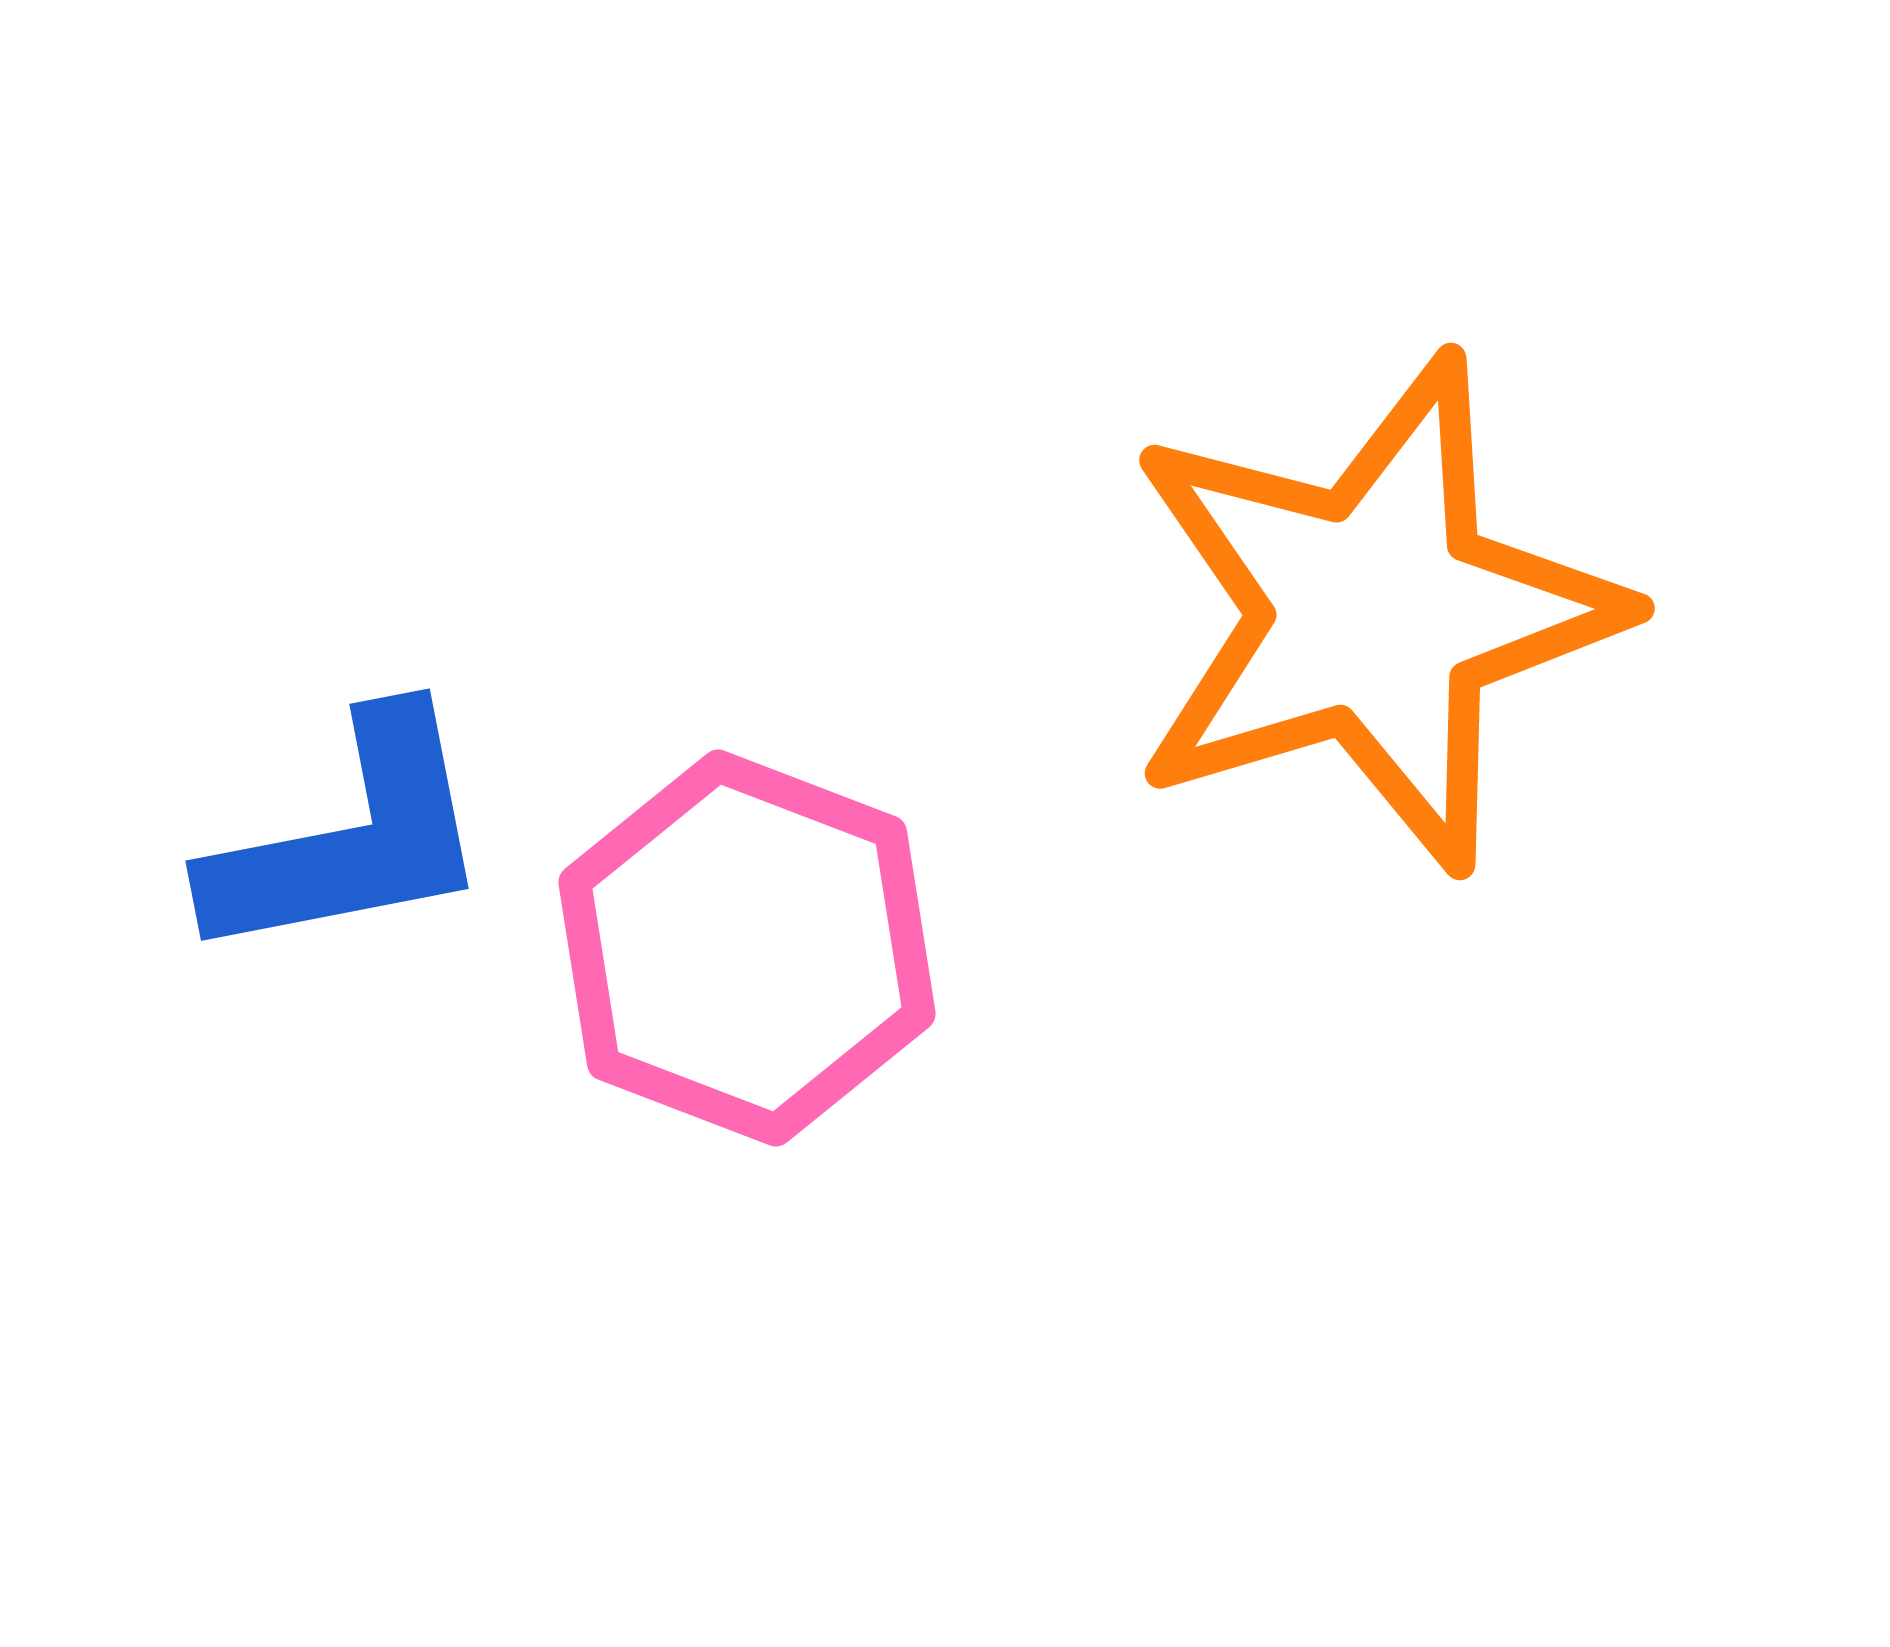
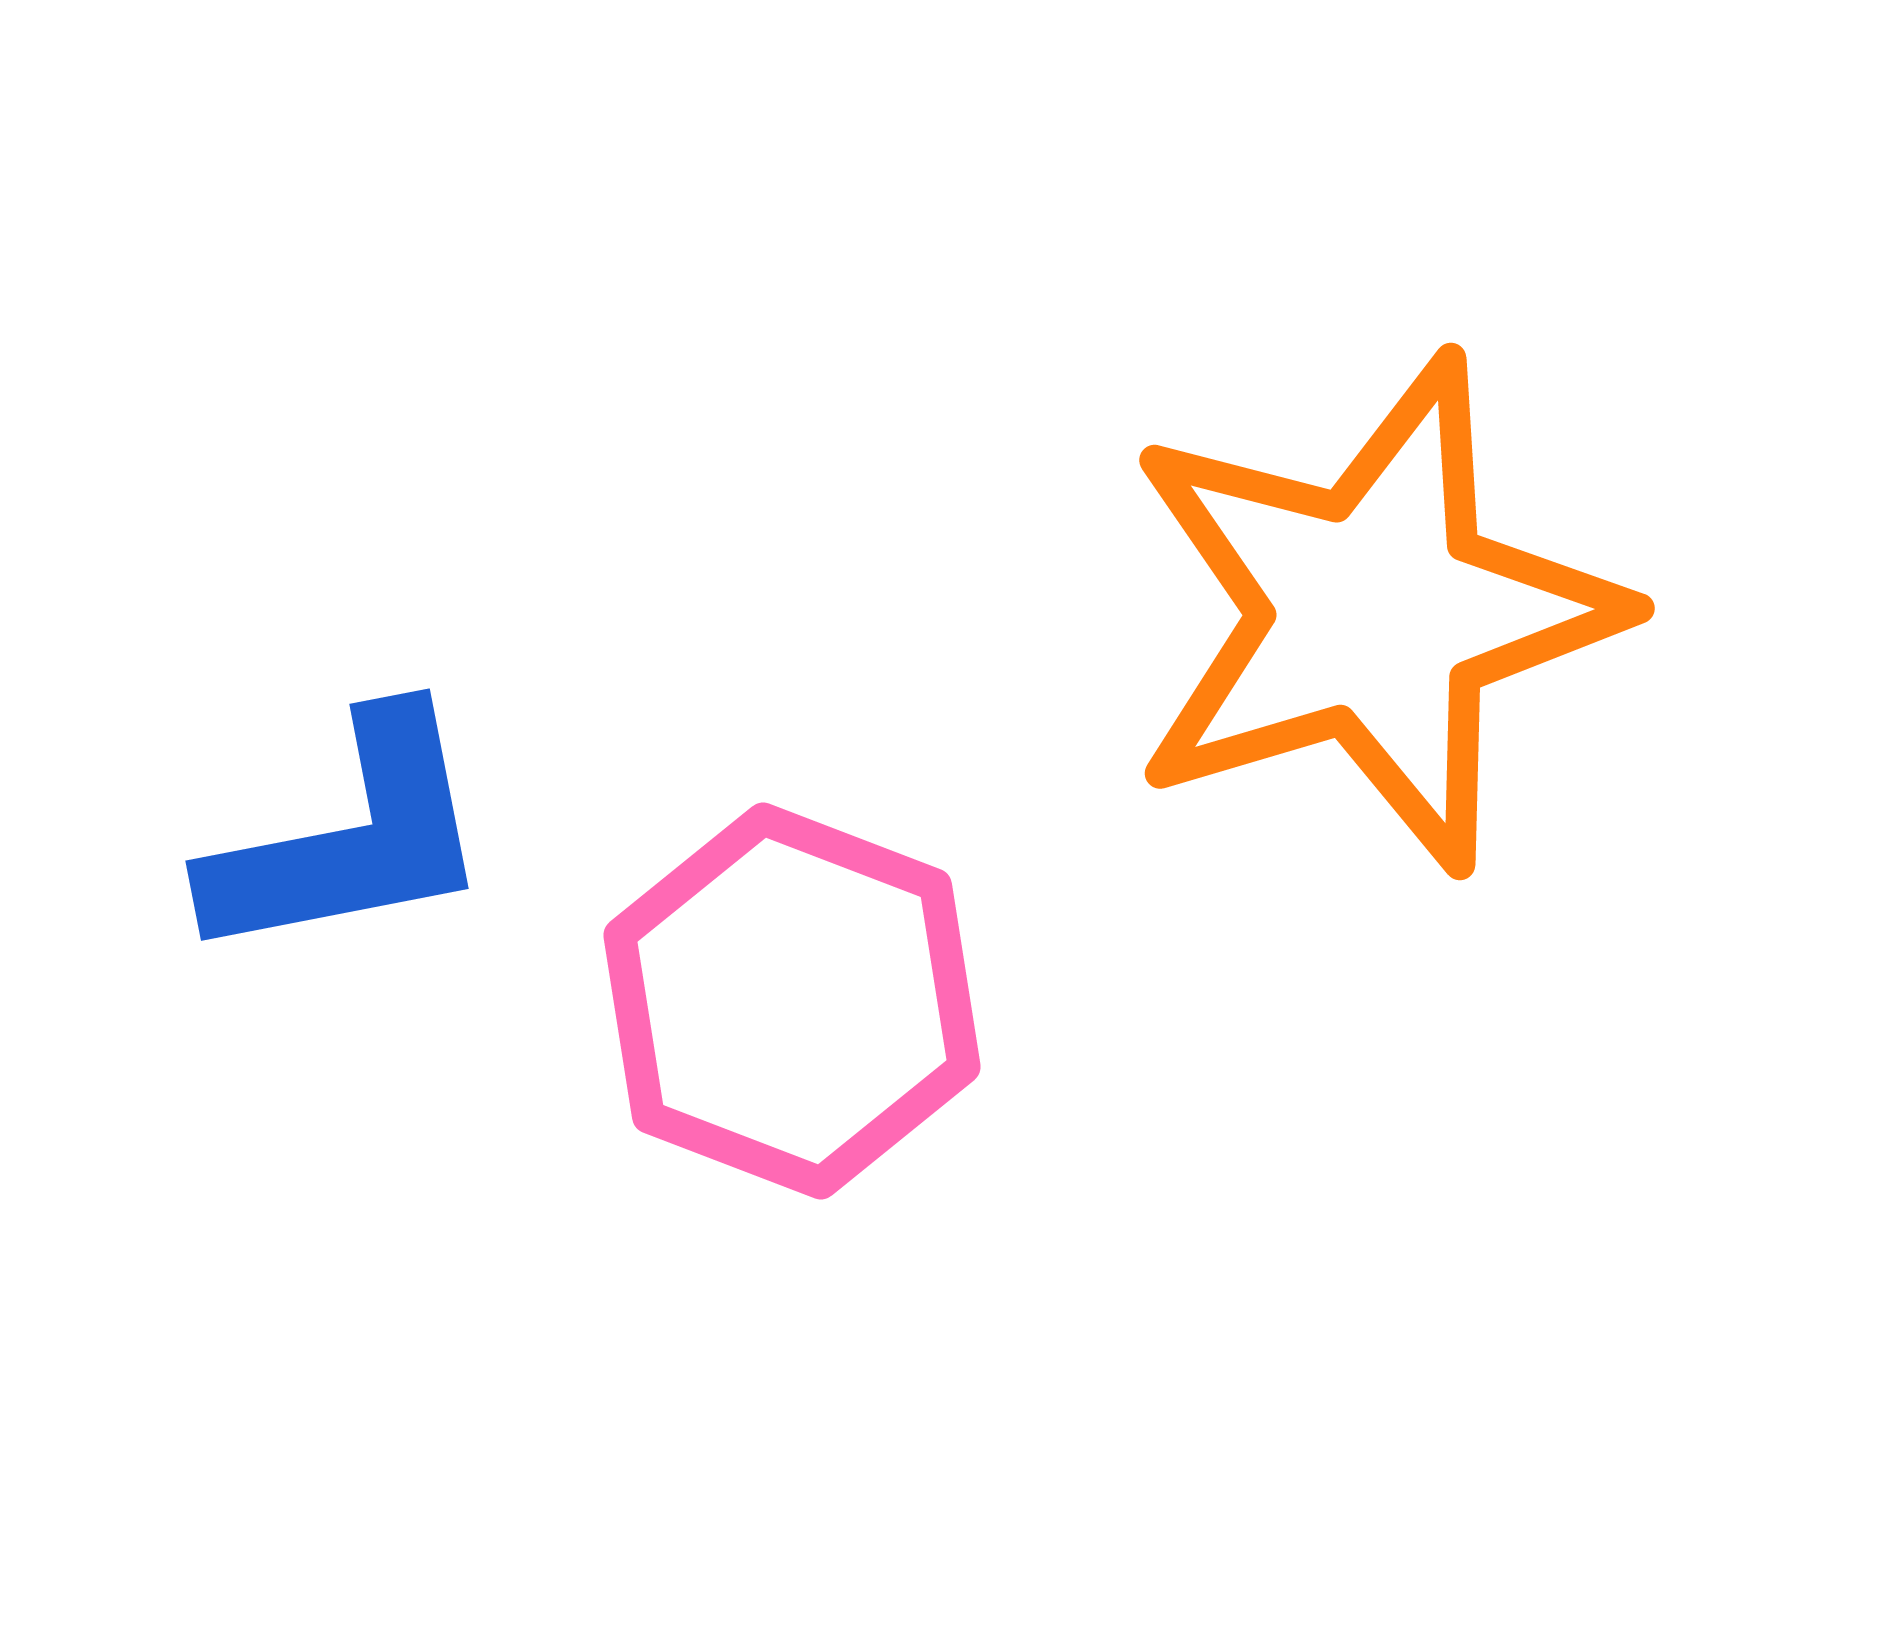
pink hexagon: moved 45 px right, 53 px down
